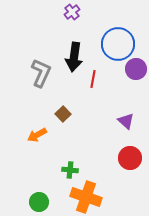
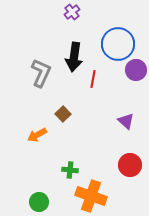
purple circle: moved 1 px down
red circle: moved 7 px down
orange cross: moved 5 px right, 1 px up
